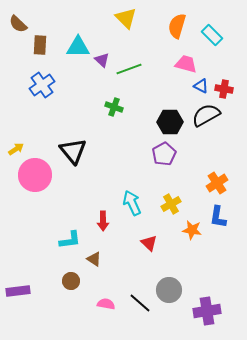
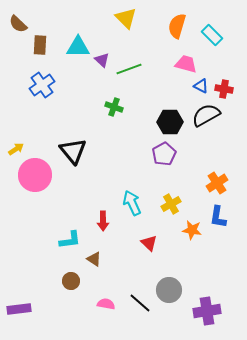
purple rectangle: moved 1 px right, 18 px down
